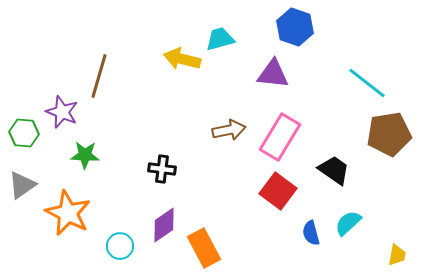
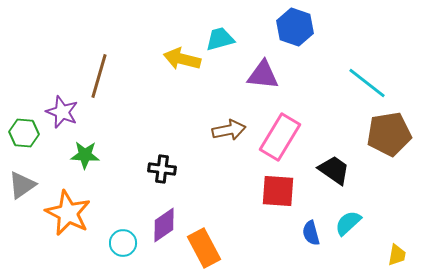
purple triangle: moved 10 px left, 1 px down
red square: rotated 33 degrees counterclockwise
cyan circle: moved 3 px right, 3 px up
